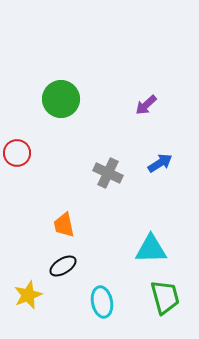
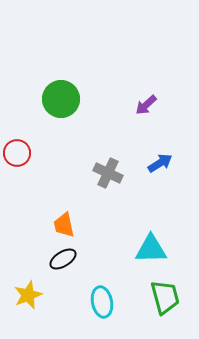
black ellipse: moved 7 px up
